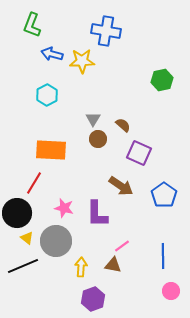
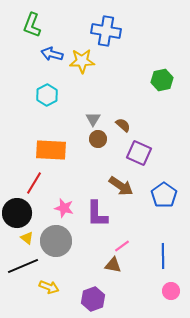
yellow arrow: moved 32 px left, 20 px down; rotated 108 degrees clockwise
